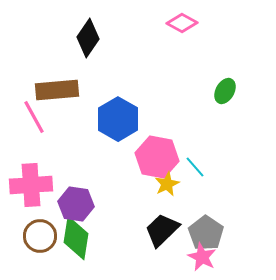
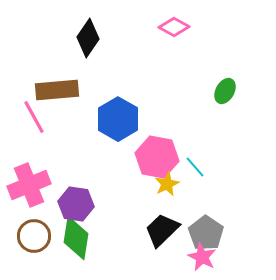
pink diamond: moved 8 px left, 4 px down
pink cross: moved 2 px left; rotated 18 degrees counterclockwise
brown circle: moved 6 px left
